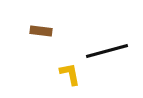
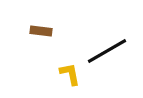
black line: rotated 15 degrees counterclockwise
